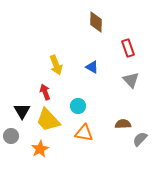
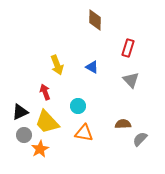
brown diamond: moved 1 px left, 2 px up
red rectangle: rotated 36 degrees clockwise
yellow arrow: moved 1 px right
black triangle: moved 2 px left, 1 px down; rotated 36 degrees clockwise
yellow trapezoid: moved 1 px left, 2 px down
gray circle: moved 13 px right, 1 px up
